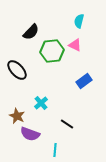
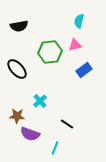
black semicircle: moved 12 px left, 6 px up; rotated 36 degrees clockwise
pink triangle: rotated 40 degrees counterclockwise
green hexagon: moved 2 px left, 1 px down
black ellipse: moved 1 px up
blue rectangle: moved 11 px up
cyan cross: moved 1 px left, 2 px up
brown star: rotated 21 degrees counterclockwise
cyan line: moved 2 px up; rotated 16 degrees clockwise
